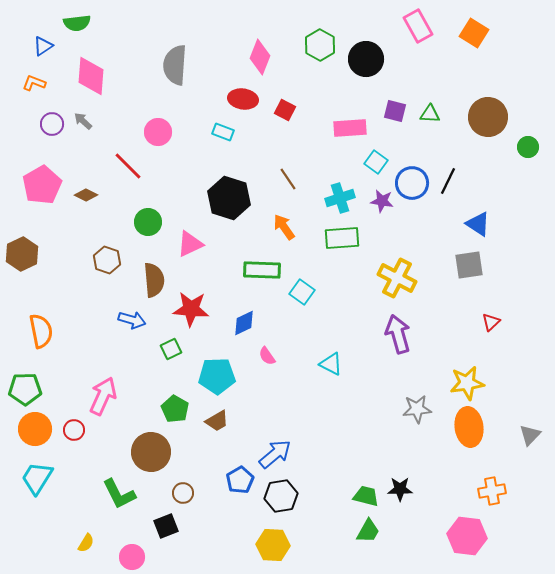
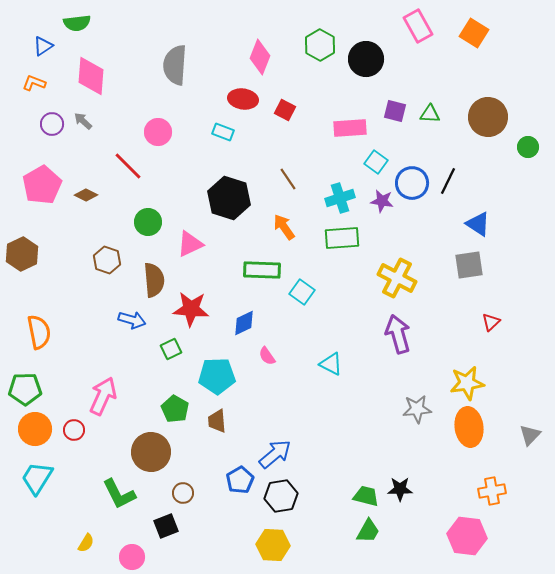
orange semicircle at (41, 331): moved 2 px left, 1 px down
brown trapezoid at (217, 421): rotated 115 degrees clockwise
